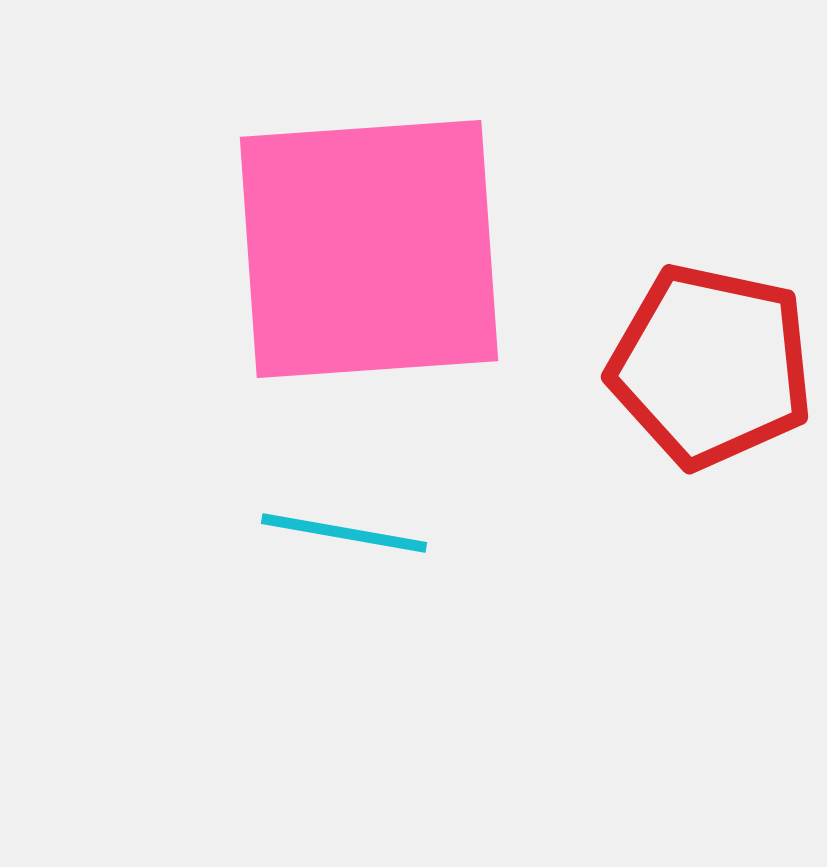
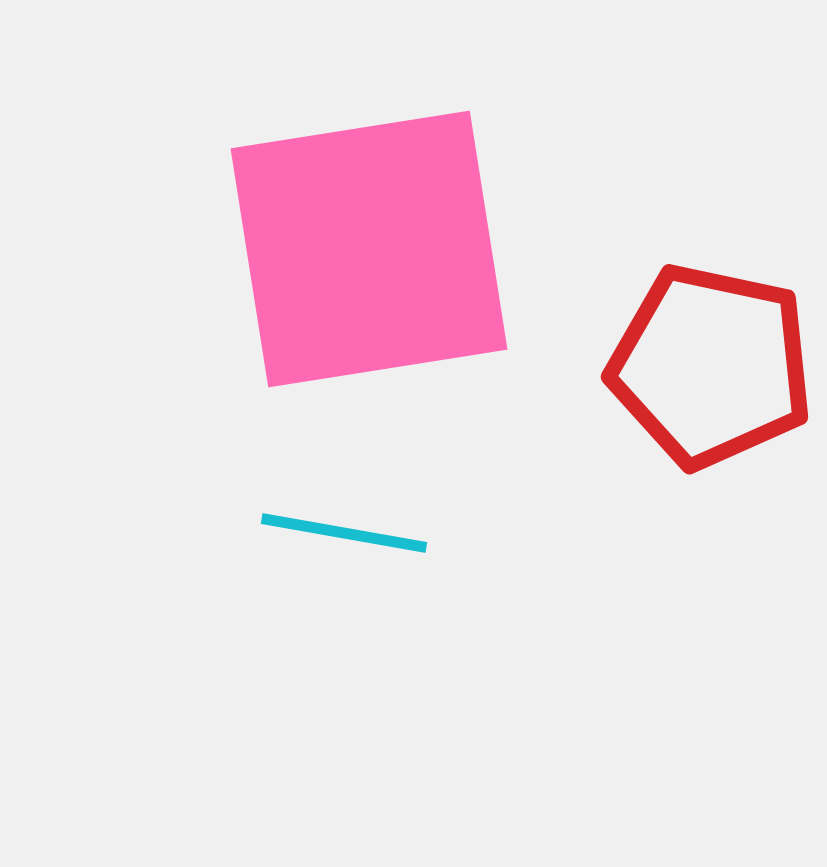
pink square: rotated 5 degrees counterclockwise
